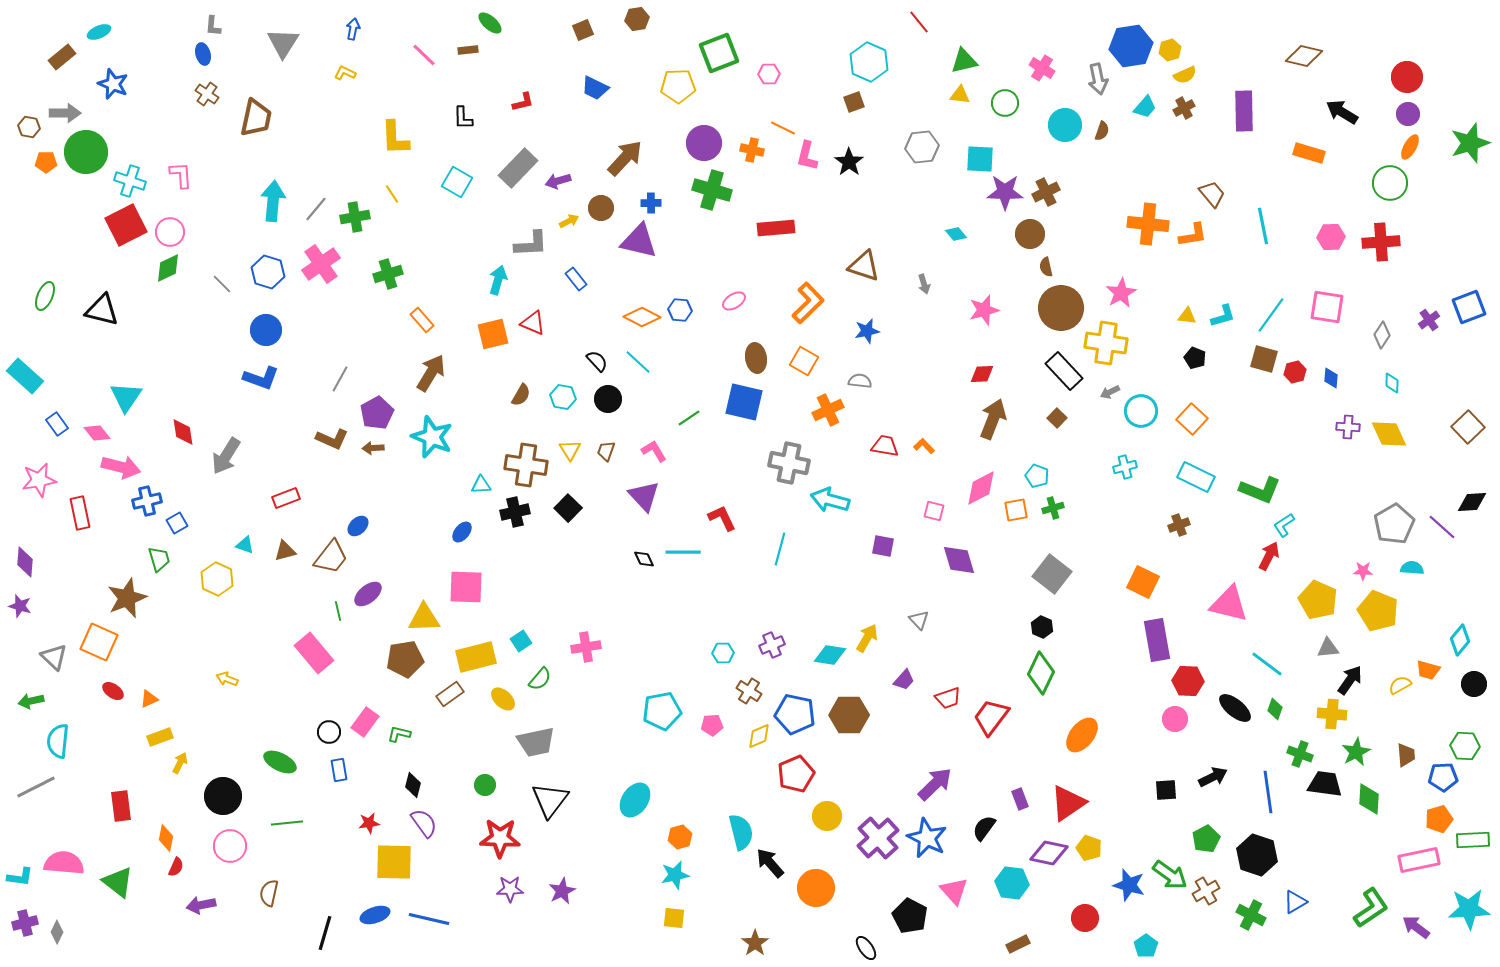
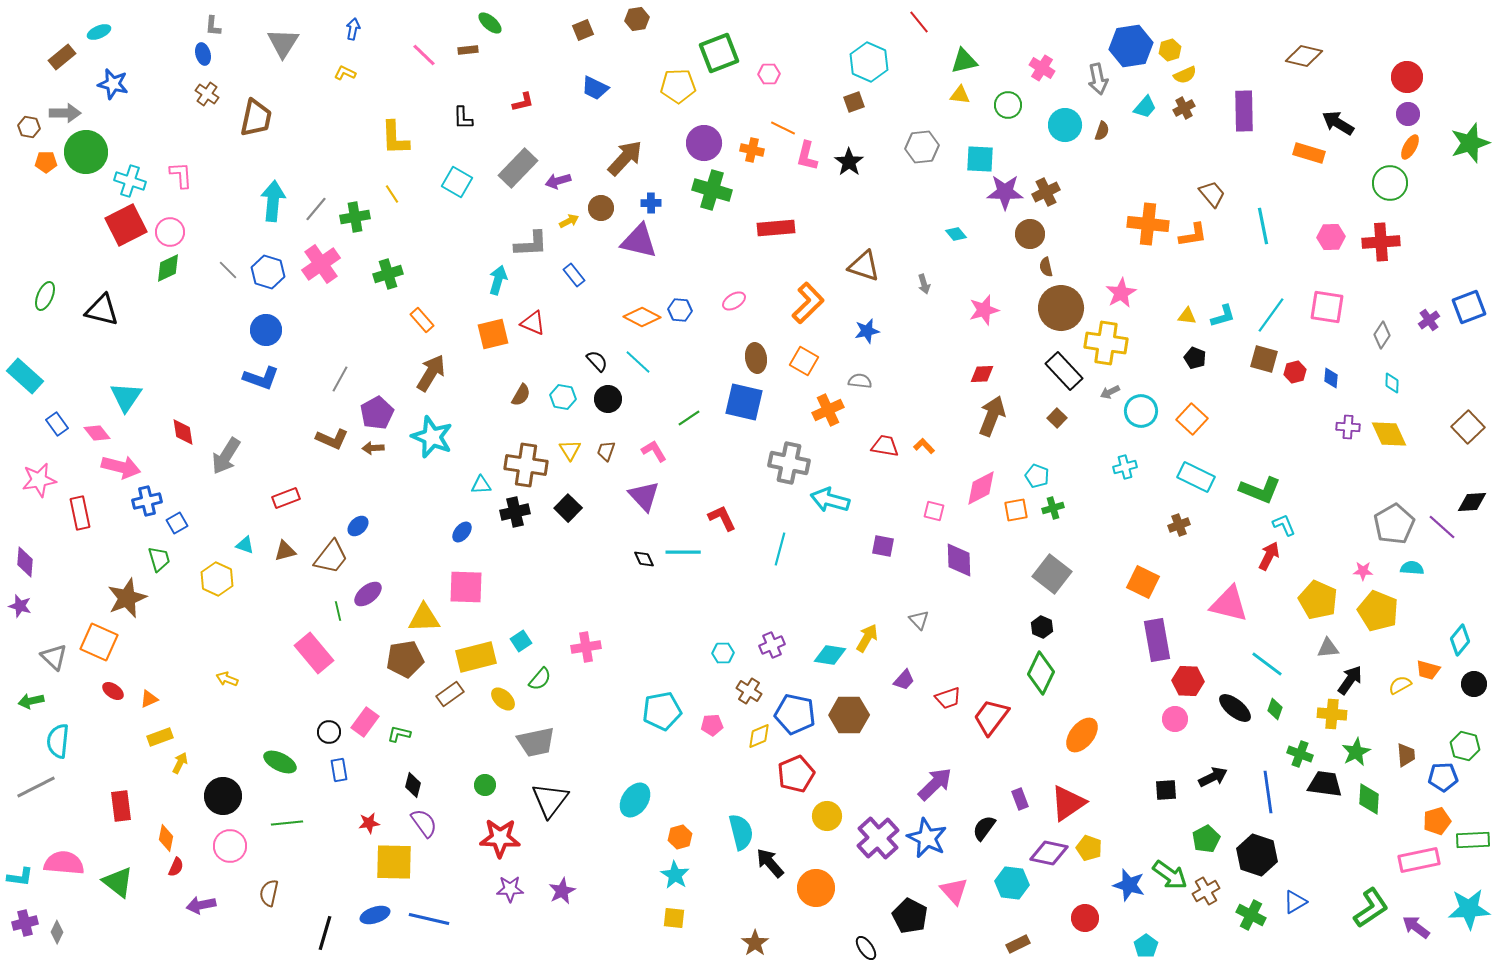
blue star at (113, 84): rotated 8 degrees counterclockwise
green circle at (1005, 103): moved 3 px right, 2 px down
black arrow at (1342, 112): moved 4 px left, 11 px down
blue rectangle at (576, 279): moved 2 px left, 4 px up
gray line at (222, 284): moved 6 px right, 14 px up
brown arrow at (993, 419): moved 1 px left, 3 px up
cyan L-shape at (1284, 525): rotated 100 degrees clockwise
purple diamond at (959, 560): rotated 15 degrees clockwise
green hexagon at (1465, 746): rotated 12 degrees clockwise
orange pentagon at (1439, 819): moved 2 px left, 2 px down
cyan star at (675, 875): rotated 28 degrees counterclockwise
